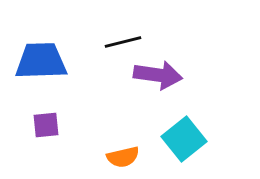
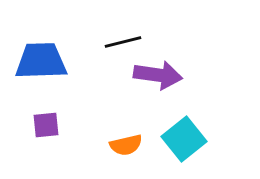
orange semicircle: moved 3 px right, 12 px up
